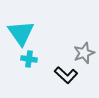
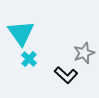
cyan cross: rotated 35 degrees clockwise
